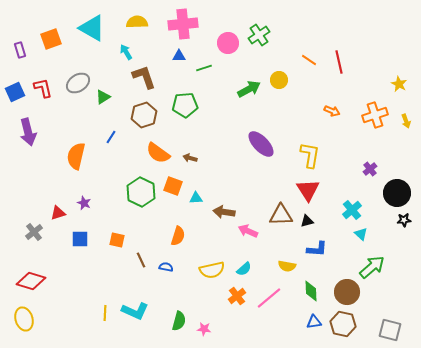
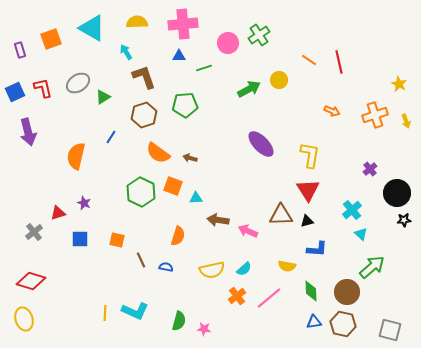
brown arrow at (224, 212): moved 6 px left, 8 px down
